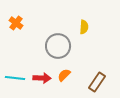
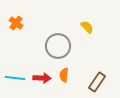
yellow semicircle: moved 3 px right; rotated 48 degrees counterclockwise
orange semicircle: rotated 40 degrees counterclockwise
